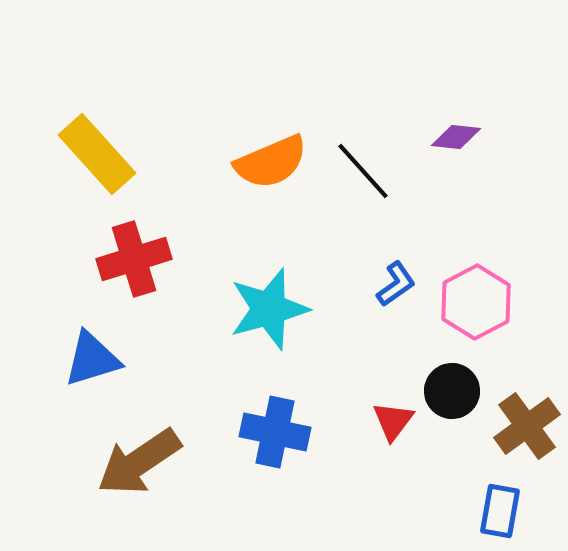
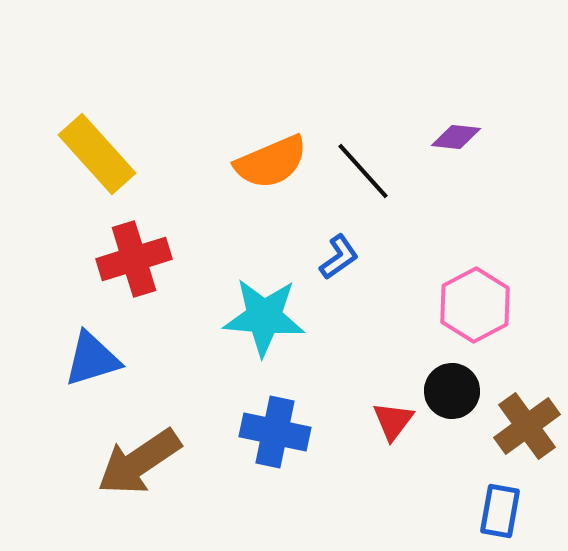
blue L-shape: moved 57 px left, 27 px up
pink hexagon: moved 1 px left, 3 px down
cyan star: moved 5 px left, 8 px down; rotated 20 degrees clockwise
